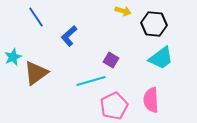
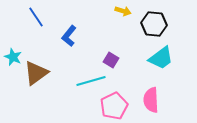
blue L-shape: rotated 10 degrees counterclockwise
cyan star: rotated 24 degrees counterclockwise
